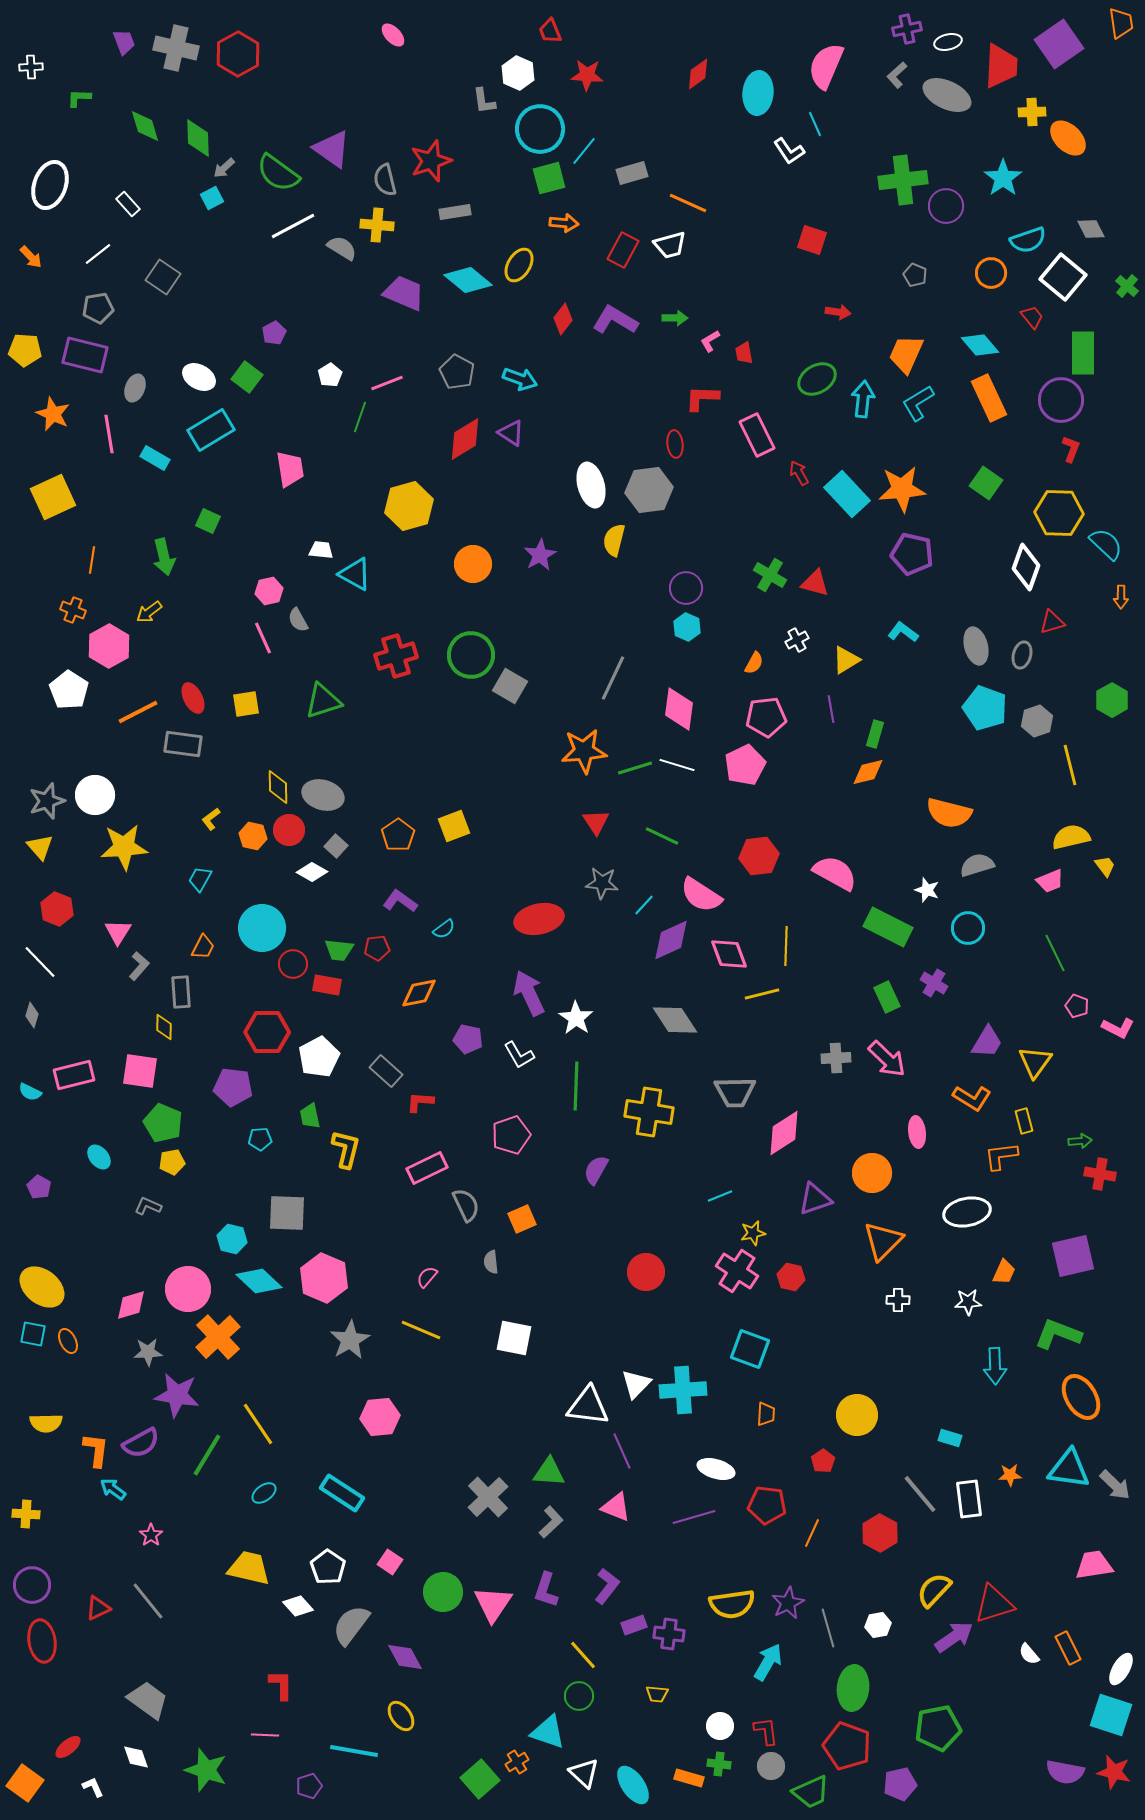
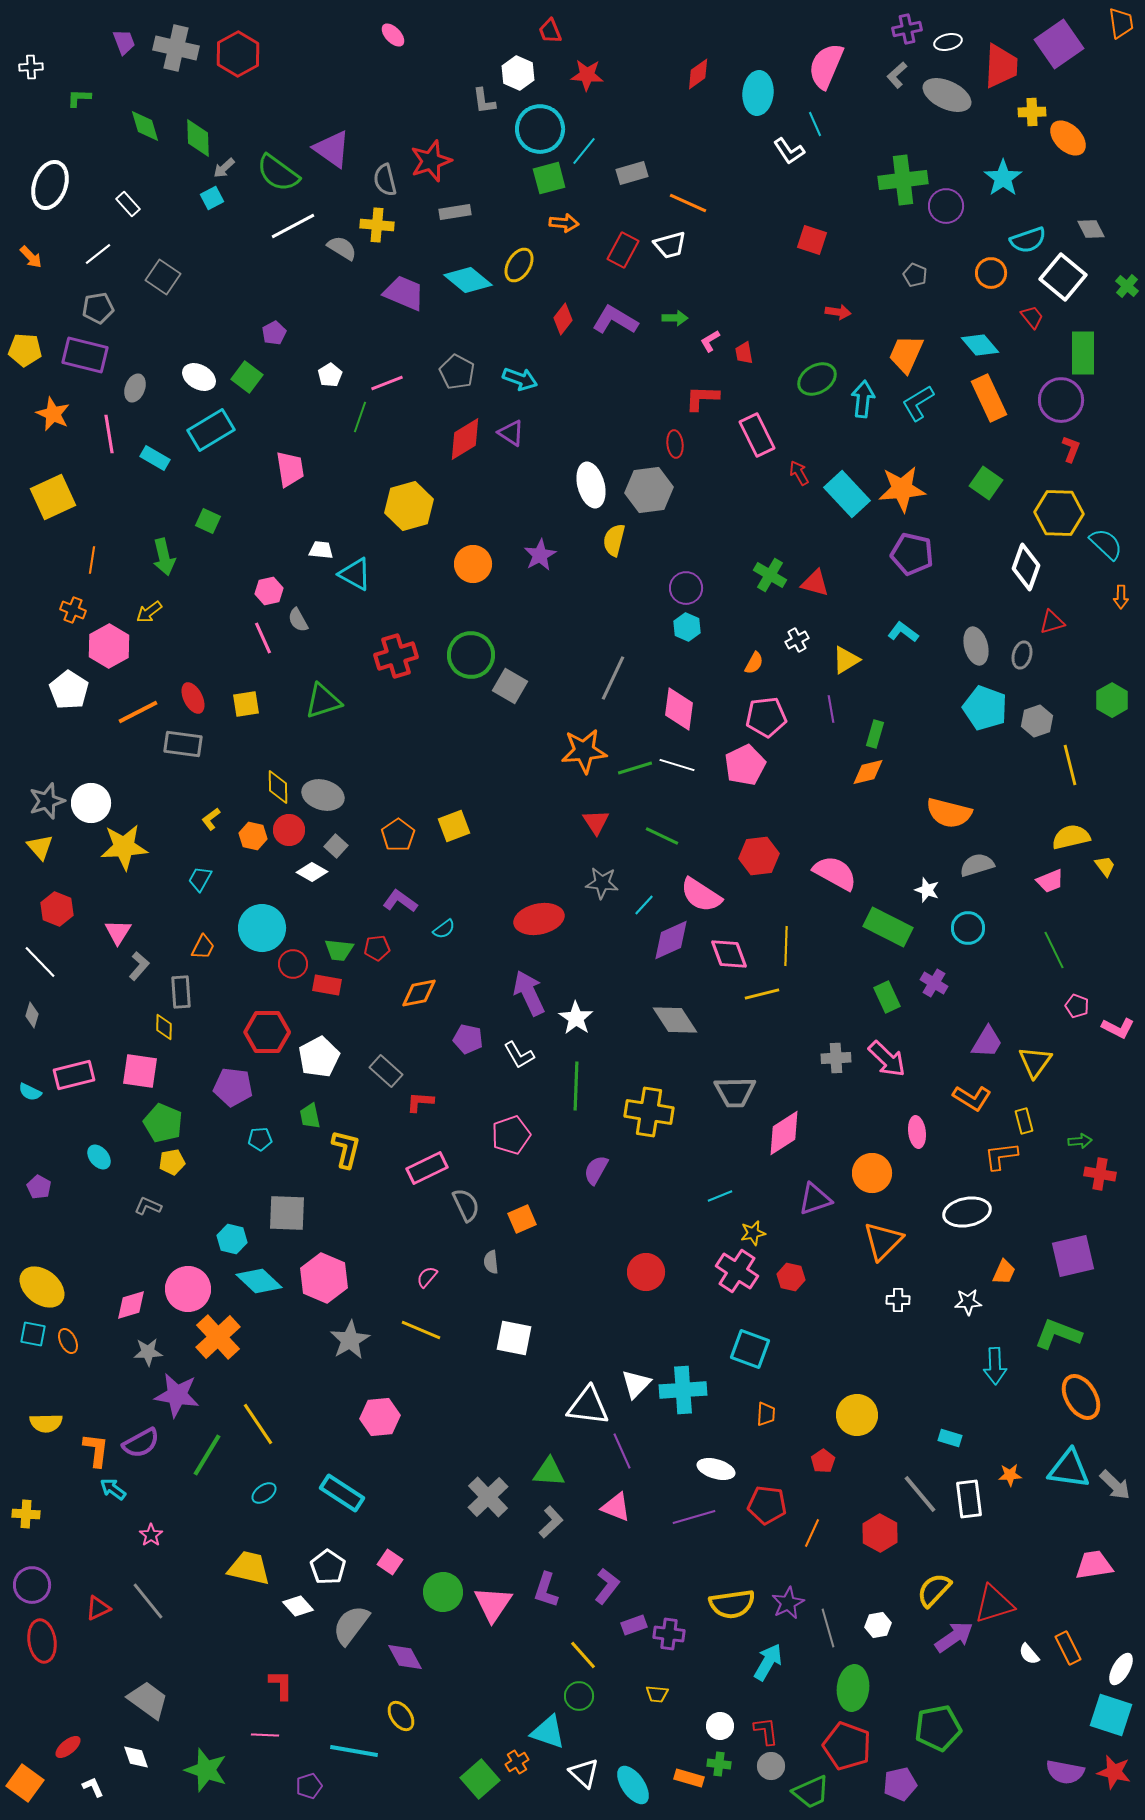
white circle at (95, 795): moved 4 px left, 8 px down
green line at (1055, 953): moved 1 px left, 3 px up
